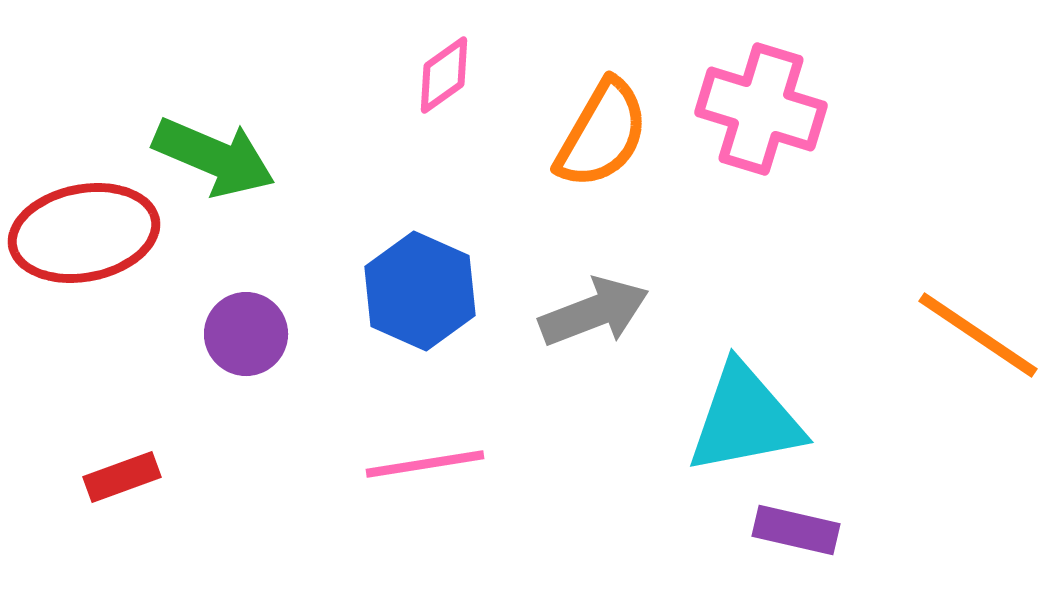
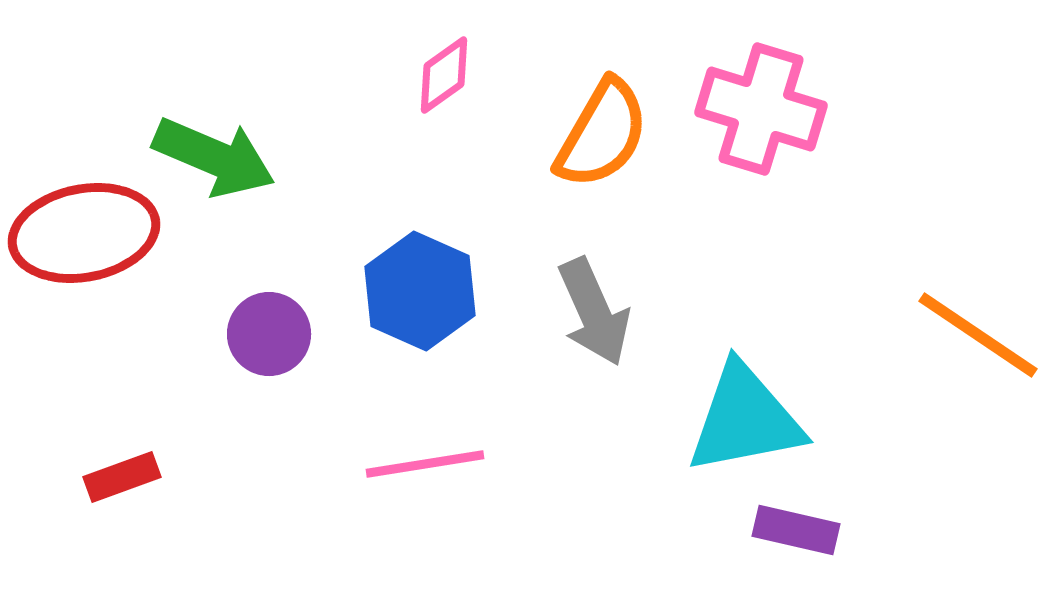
gray arrow: rotated 87 degrees clockwise
purple circle: moved 23 px right
